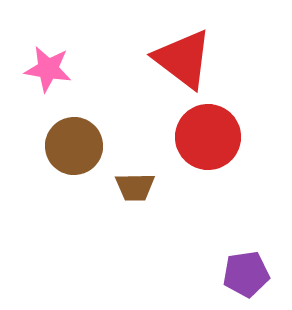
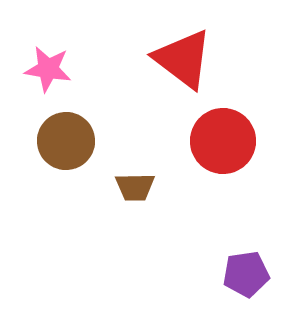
red circle: moved 15 px right, 4 px down
brown circle: moved 8 px left, 5 px up
